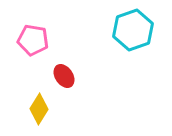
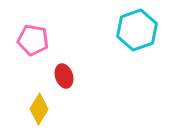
cyan hexagon: moved 4 px right
red ellipse: rotated 15 degrees clockwise
